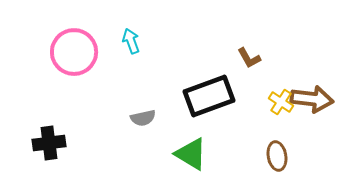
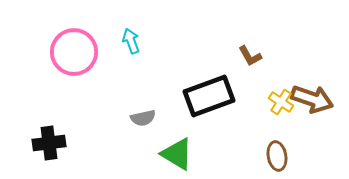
brown L-shape: moved 1 px right, 2 px up
brown arrow: rotated 12 degrees clockwise
green triangle: moved 14 px left
